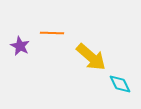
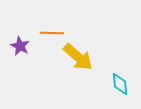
yellow arrow: moved 13 px left
cyan diamond: rotated 20 degrees clockwise
